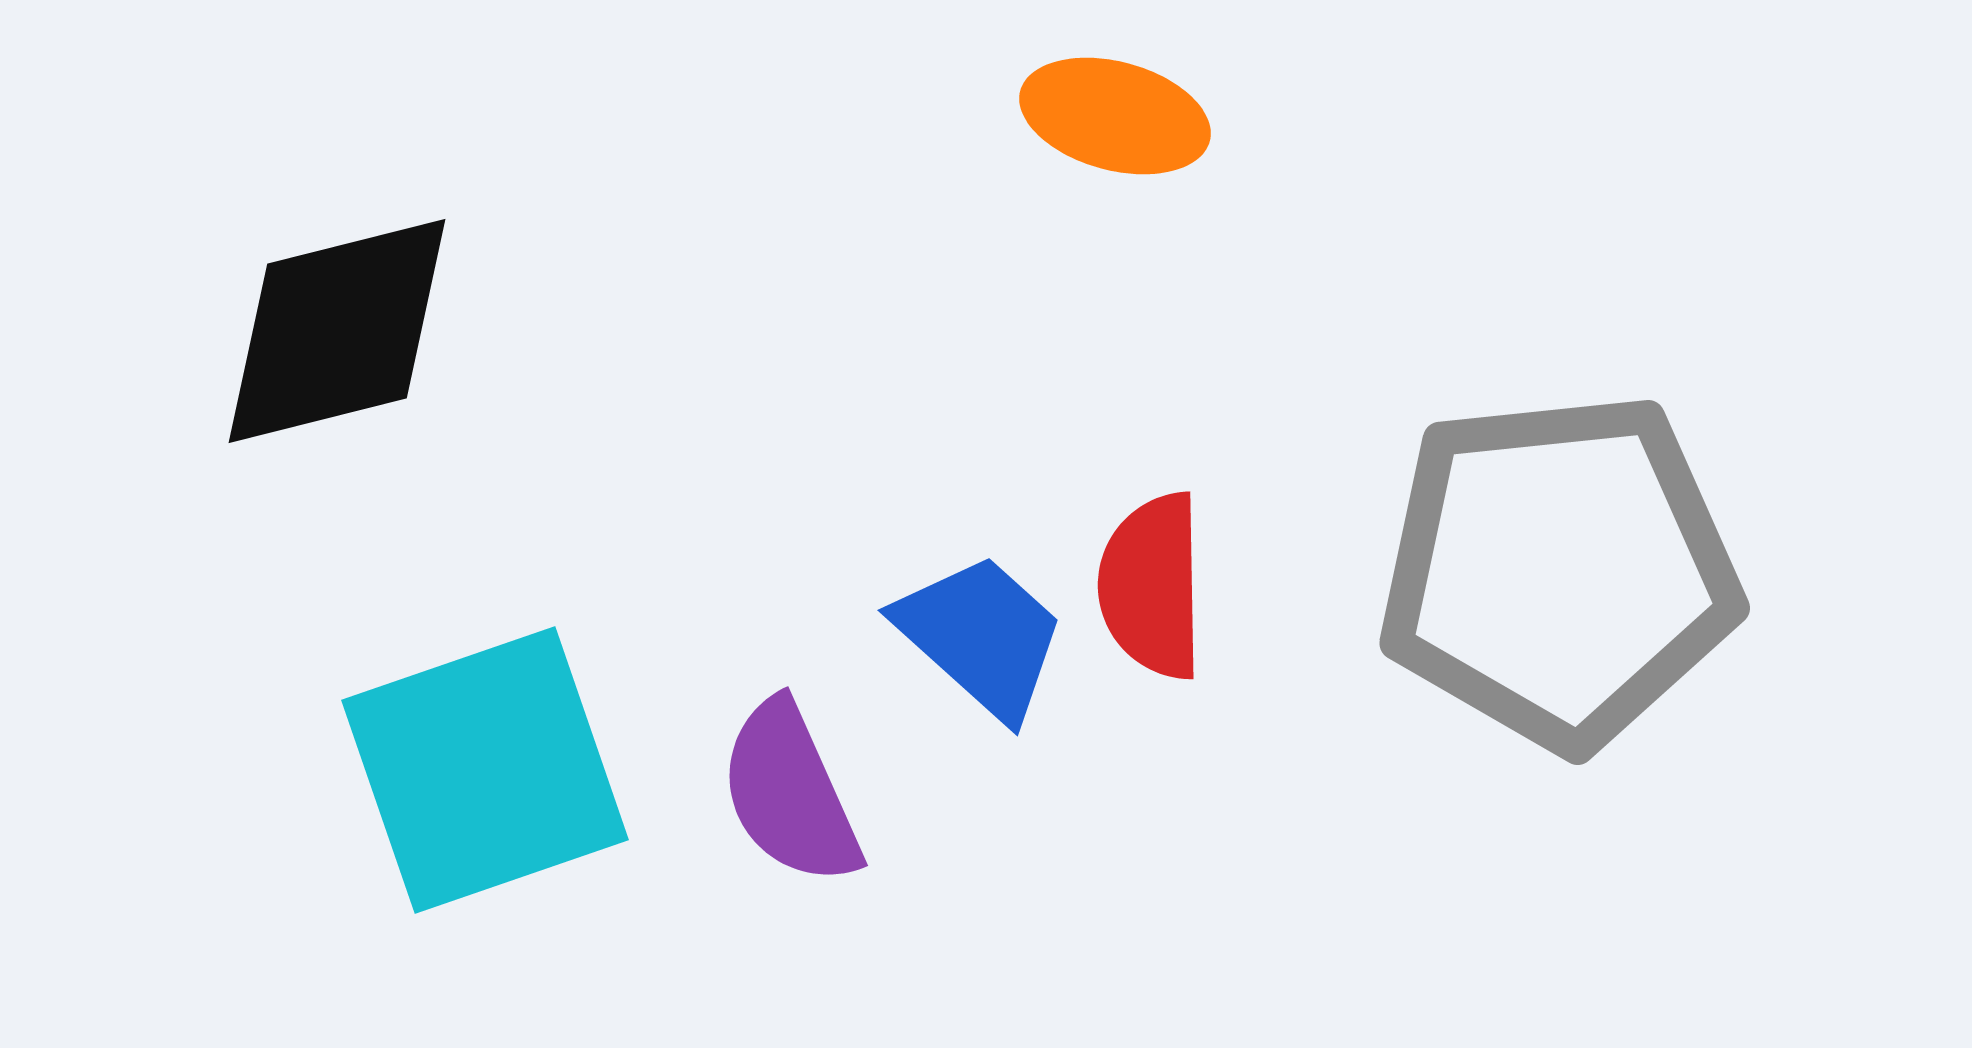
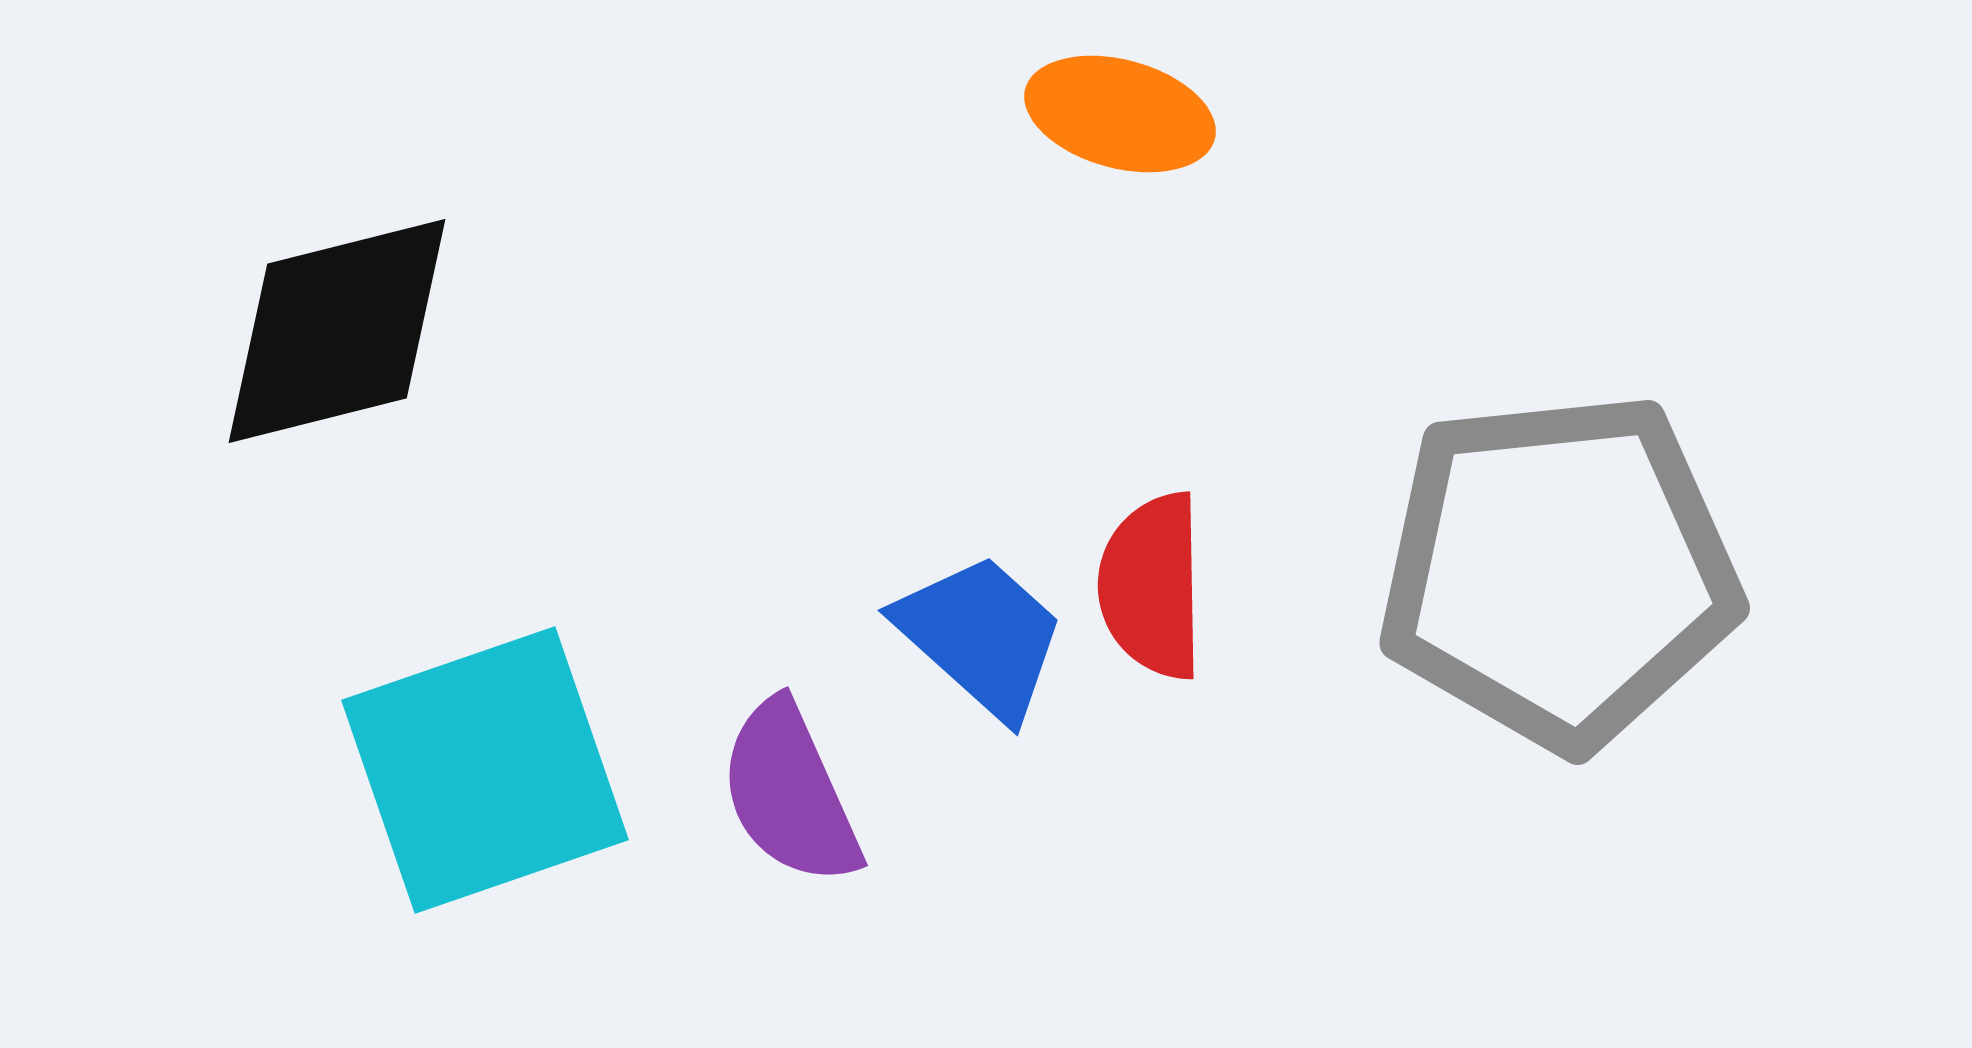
orange ellipse: moved 5 px right, 2 px up
